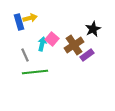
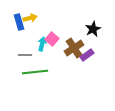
brown cross: moved 3 px down
gray line: rotated 64 degrees counterclockwise
